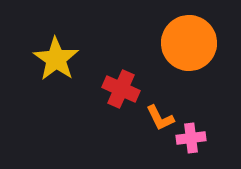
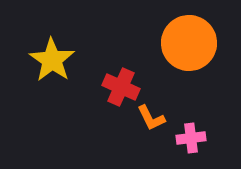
yellow star: moved 4 px left, 1 px down
red cross: moved 2 px up
orange L-shape: moved 9 px left
